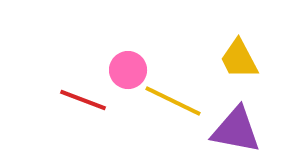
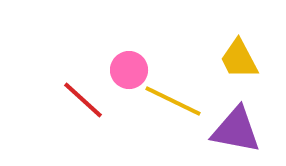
pink circle: moved 1 px right
red line: rotated 21 degrees clockwise
